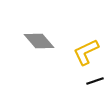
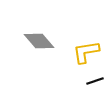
yellow L-shape: rotated 16 degrees clockwise
